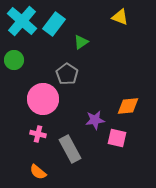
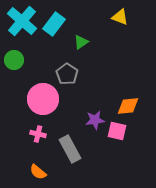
pink square: moved 7 px up
